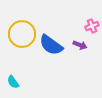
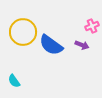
yellow circle: moved 1 px right, 2 px up
purple arrow: moved 2 px right
cyan semicircle: moved 1 px right, 1 px up
